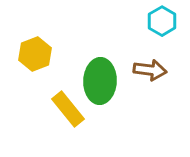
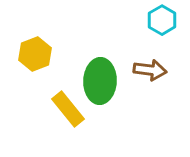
cyan hexagon: moved 1 px up
